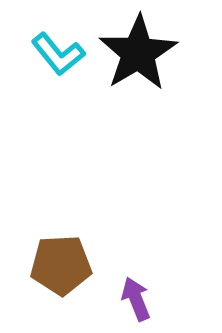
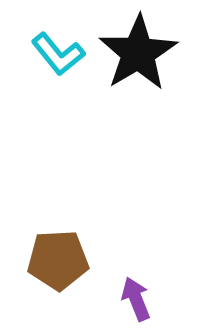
brown pentagon: moved 3 px left, 5 px up
